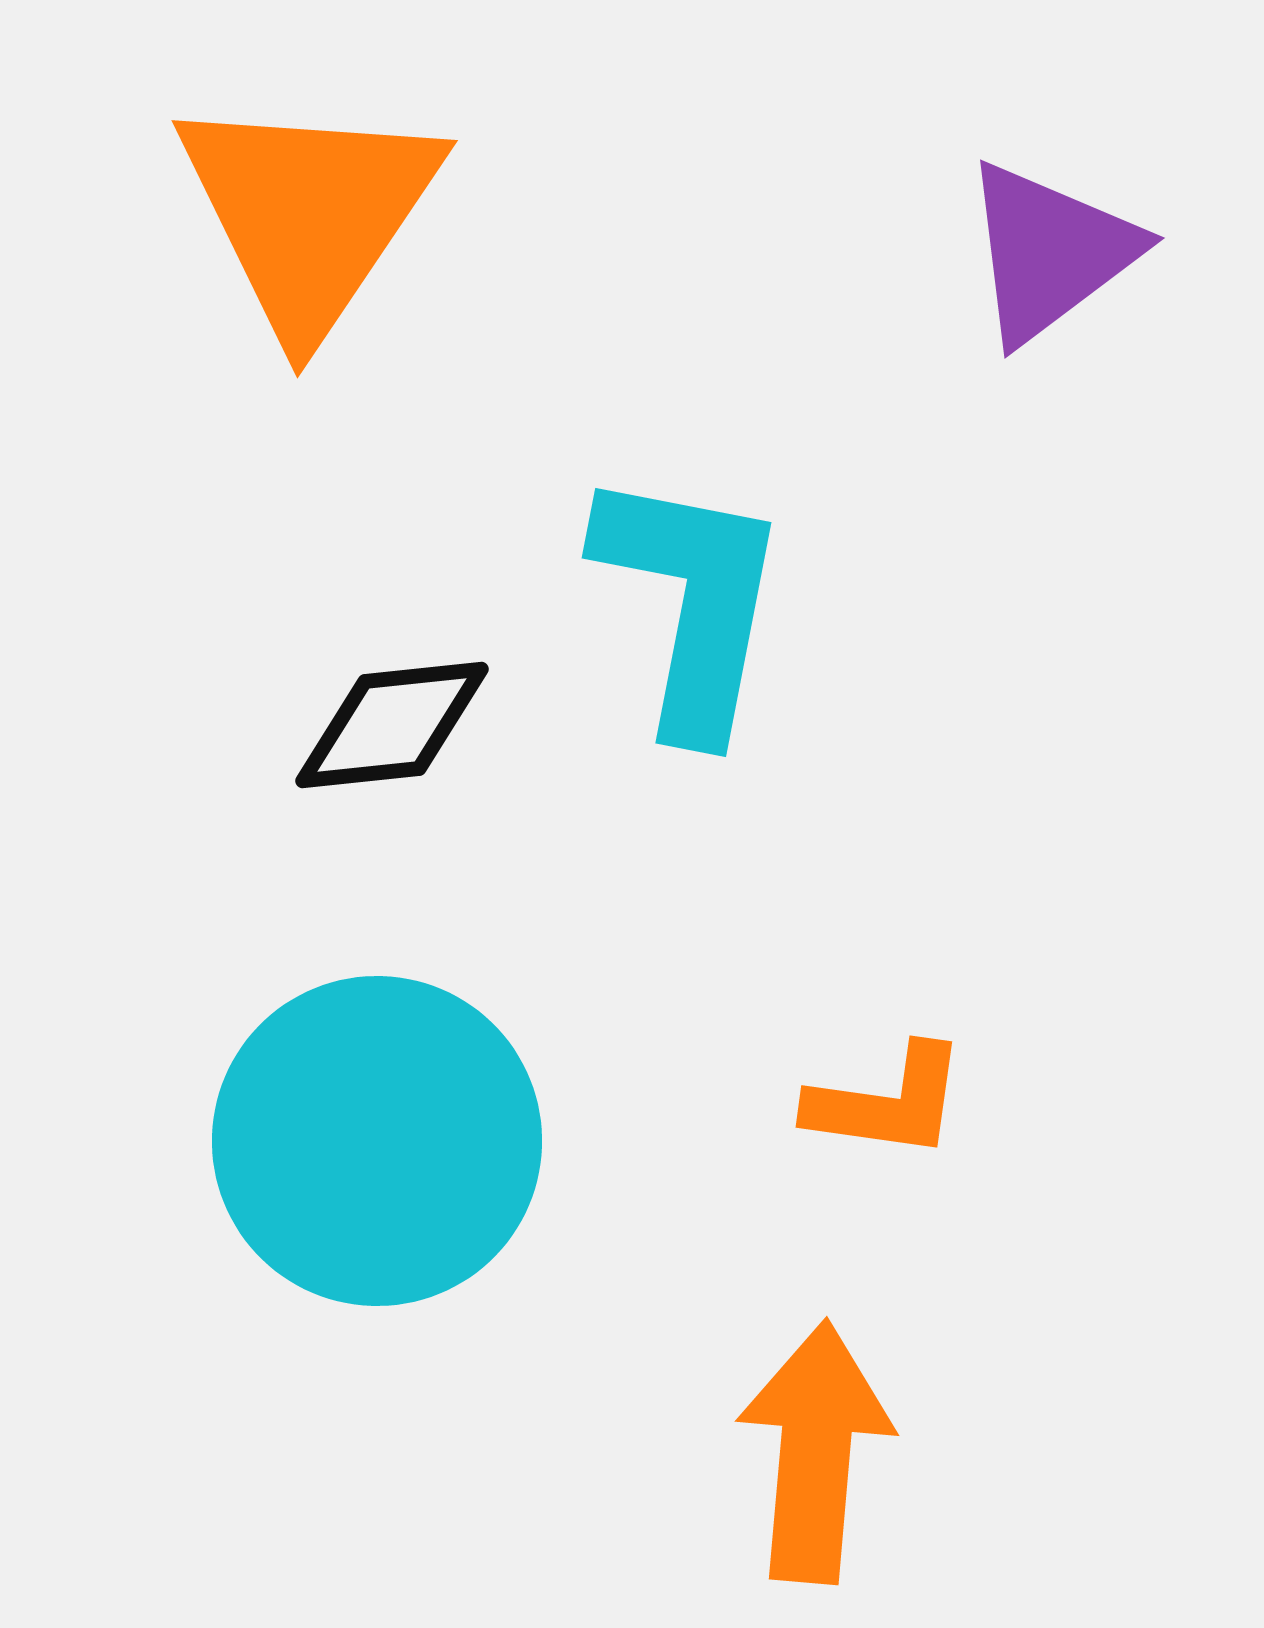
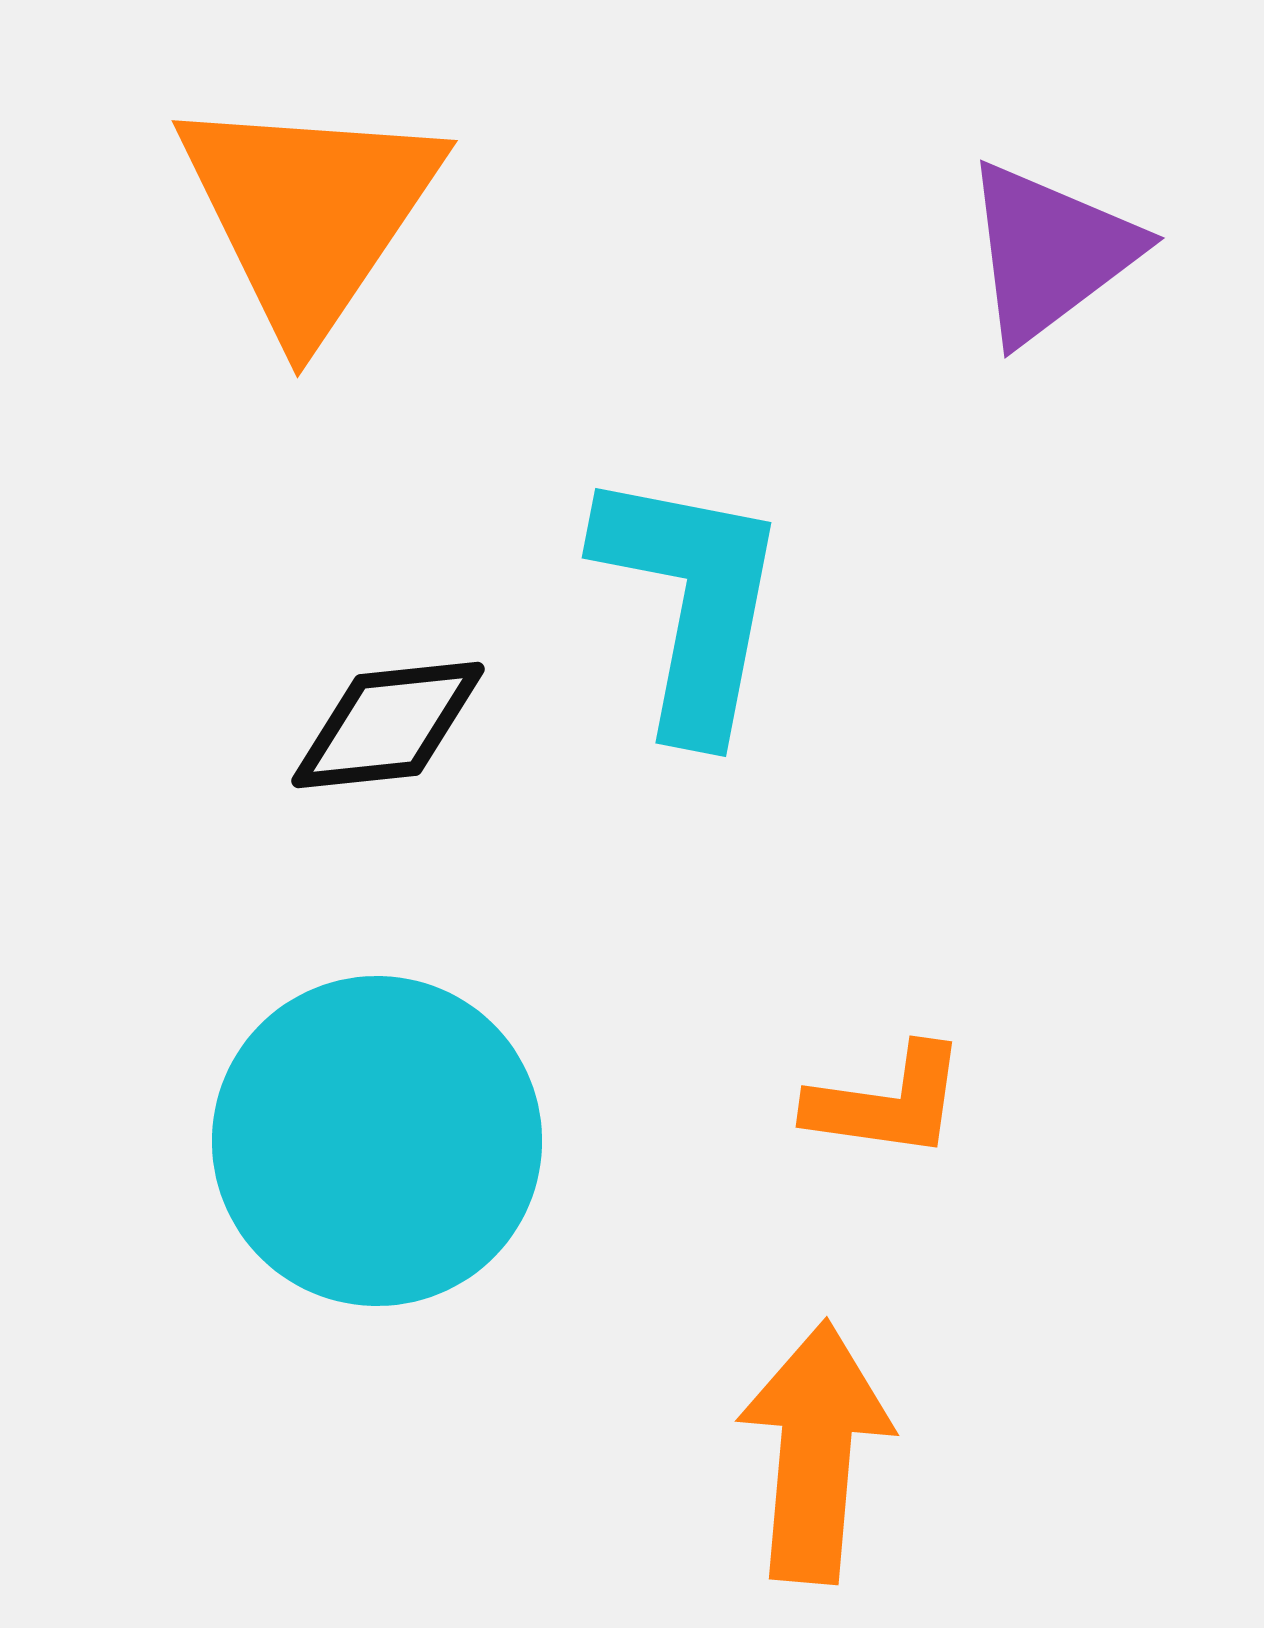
black diamond: moved 4 px left
